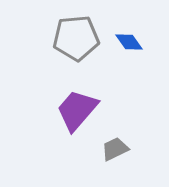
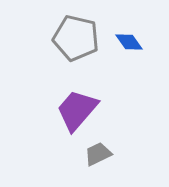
gray pentagon: rotated 18 degrees clockwise
gray trapezoid: moved 17 px left, 5 px down
